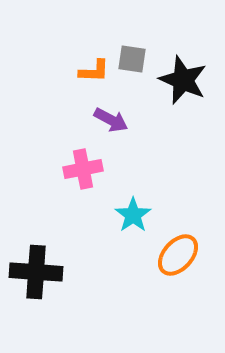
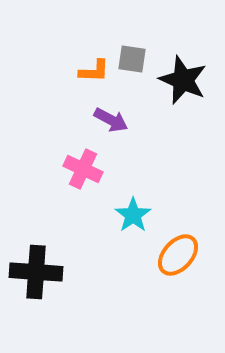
pink cross: rotated 36 degrees clockwise
